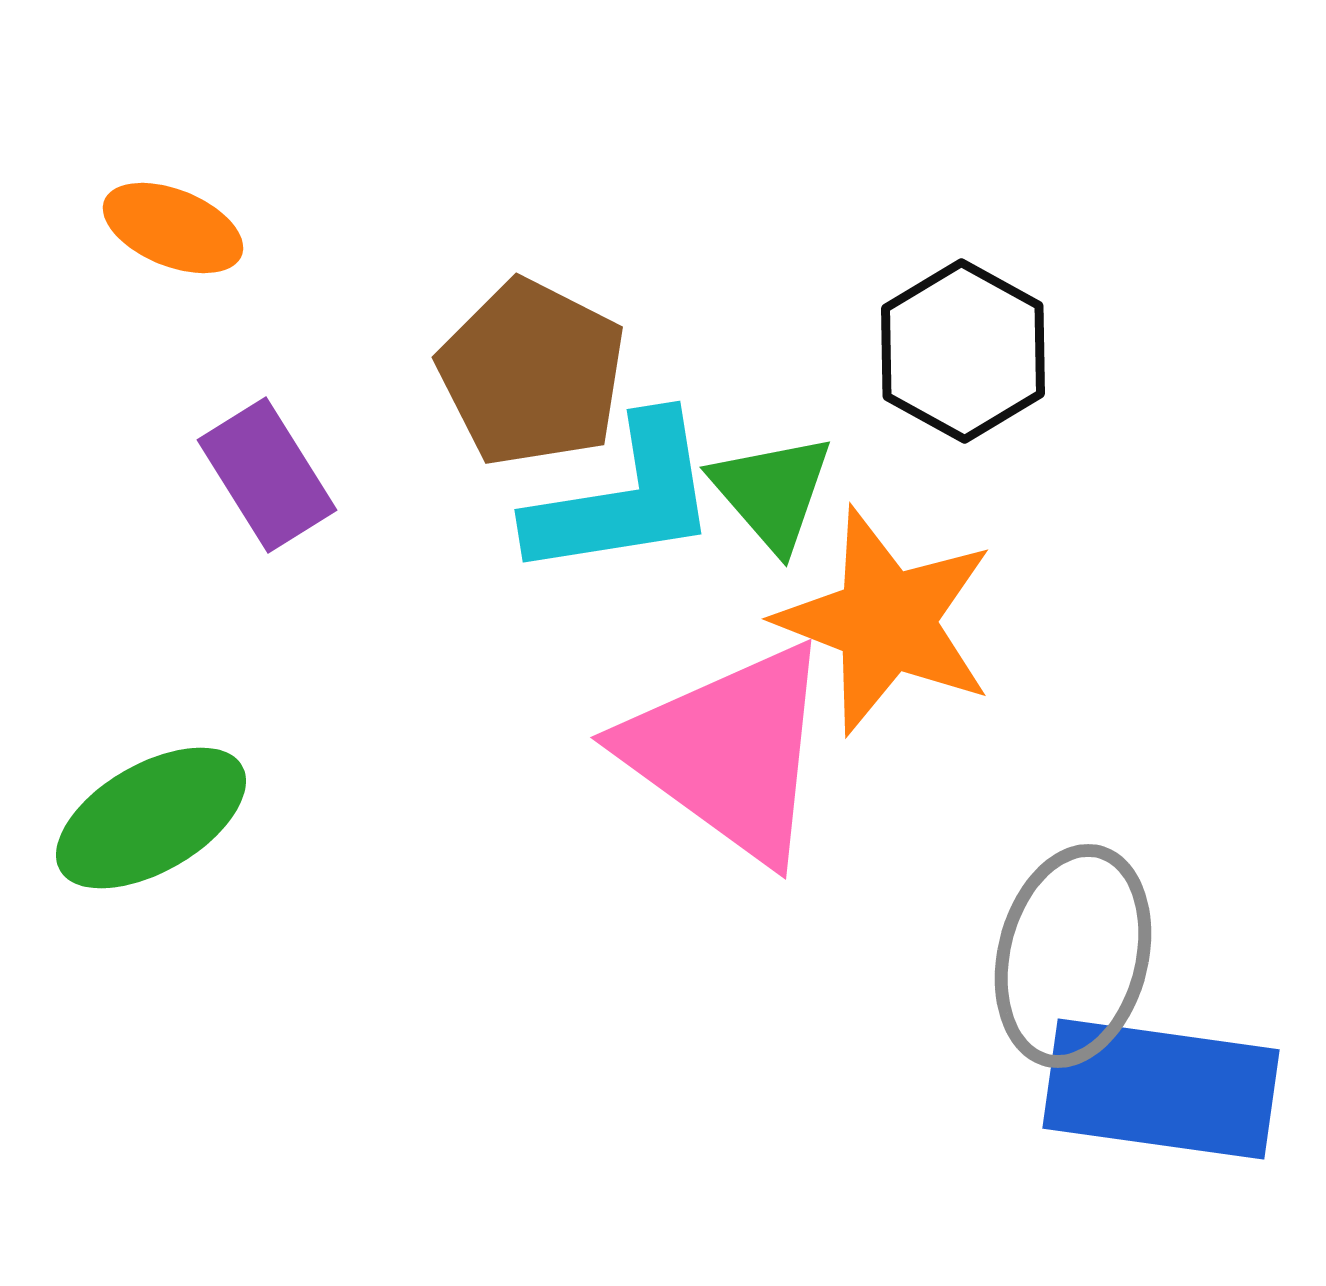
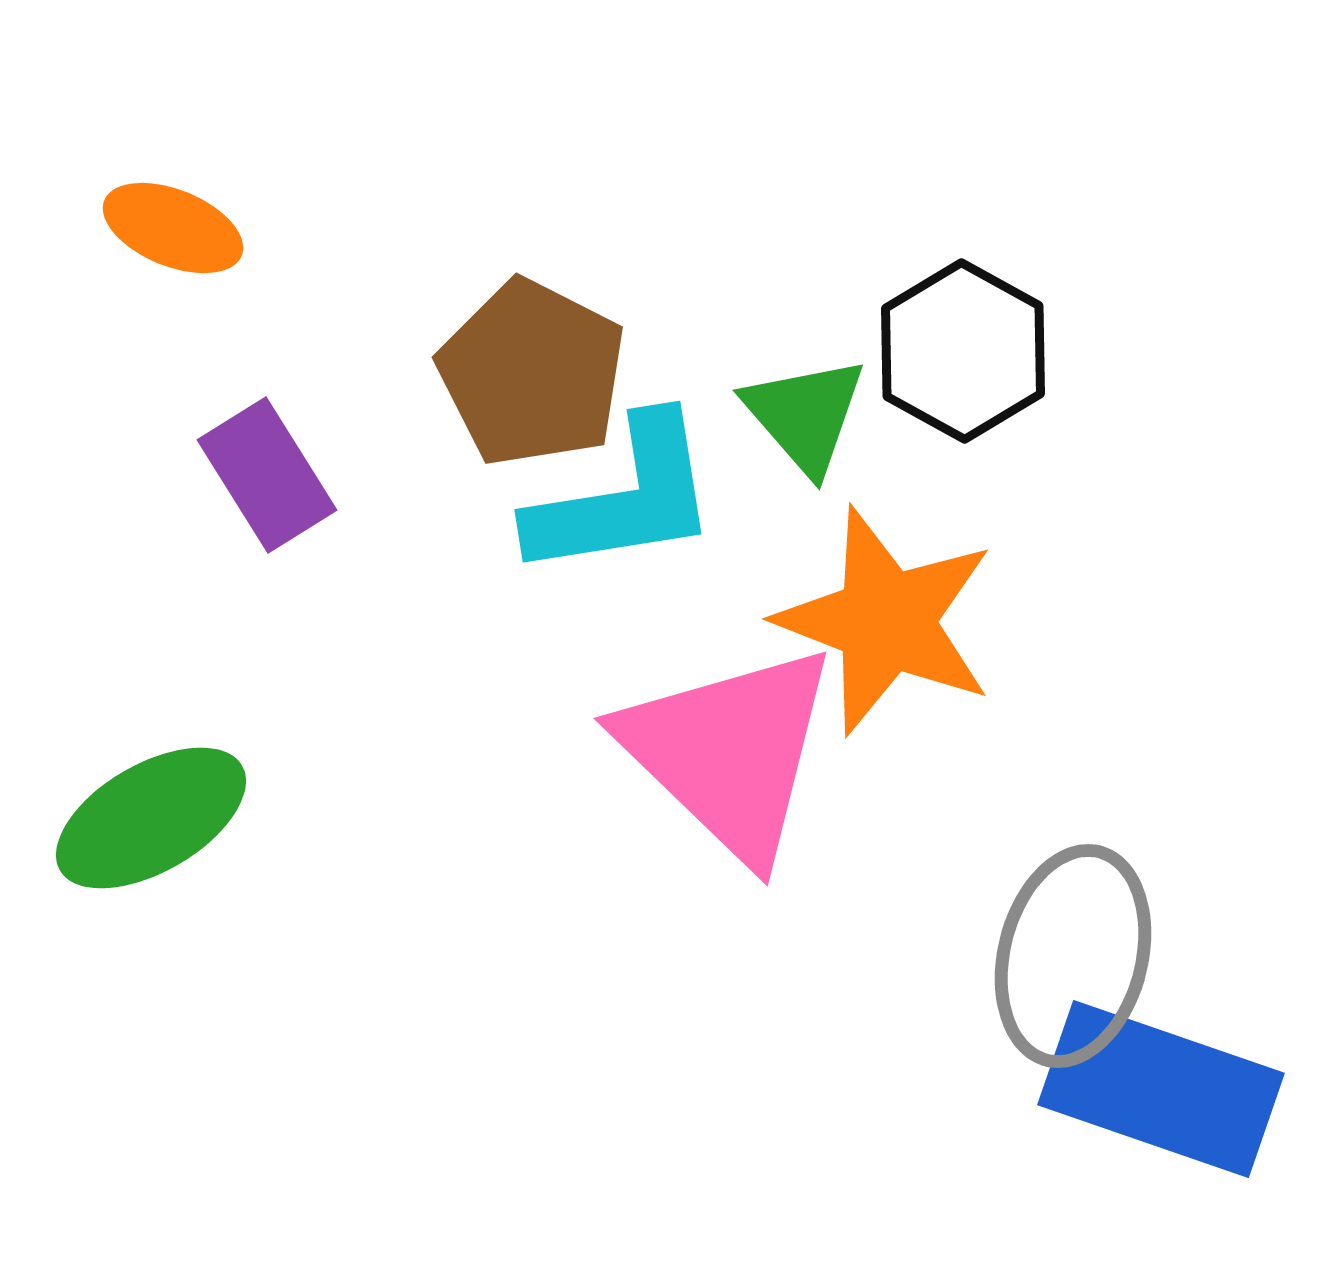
green triangle: moved 33 px right, 77 px up
pink triangle: rotated 8 degrees clockwise
blue rectangle: rotated 11 degrees clockwise
